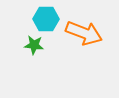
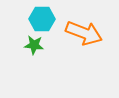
cyan hexagon: moved 4 px left
